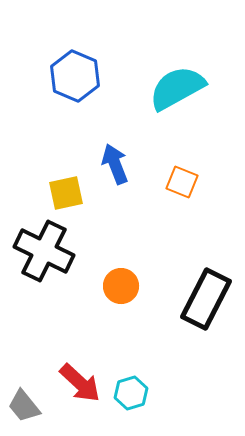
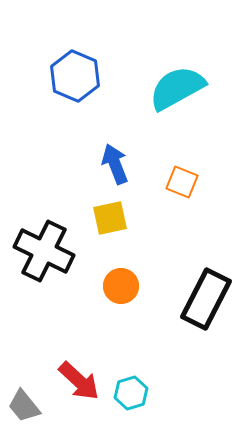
yellow square: moved 44 px right, 25 px down
red arrow: moved 1 px left, 2 px up
